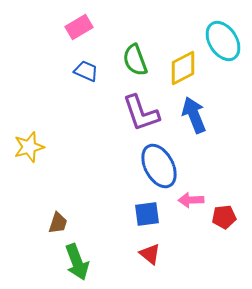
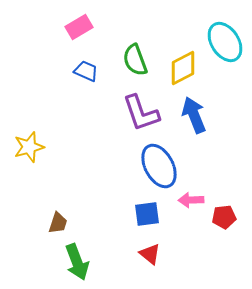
cyan ellipse: moved 2 px right, 1 px down
